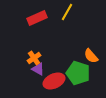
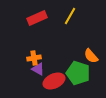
yellow line: moved 3 px right, 4 px down
orange cross: rotated 24 degrees clockwise
